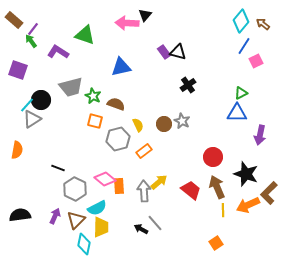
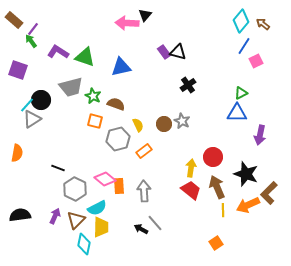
green triangle at (85, 35): moved 22 px down
orange semicircle at (17, 150): moved 3 px down
yellow arrow at (159, 182): moved 32 px right, 14 px up; rotated 42 degrees counterclockwise
